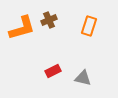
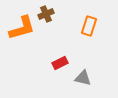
brown cross: moved 3 px left, 6 px up
red rectangle: moved 7 px right, 8 px up
